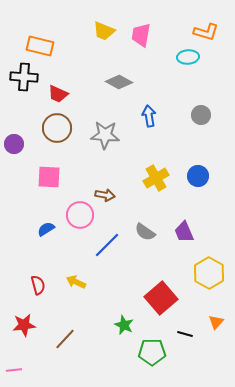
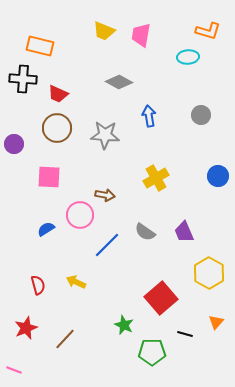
orange L-shape: moved 2 px right, 1 px up
black cross: moved 1 px left, 2 px down
blue circle: moved 20 px right
red star: moved 2 px right, 3 px down; rotated 15 degrees counterclockwise
pink line: rotated 28 degrees clockwise
